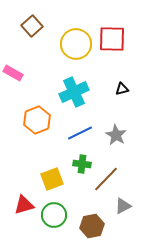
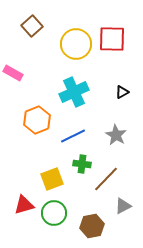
black triangle: moved 3 px down; rotated 16 degrees counterclockwise
blue line: moved 7 px left, 3 px down
green circle: moved 2 px up
